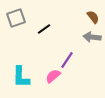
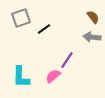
gray square: moved 5 px right
